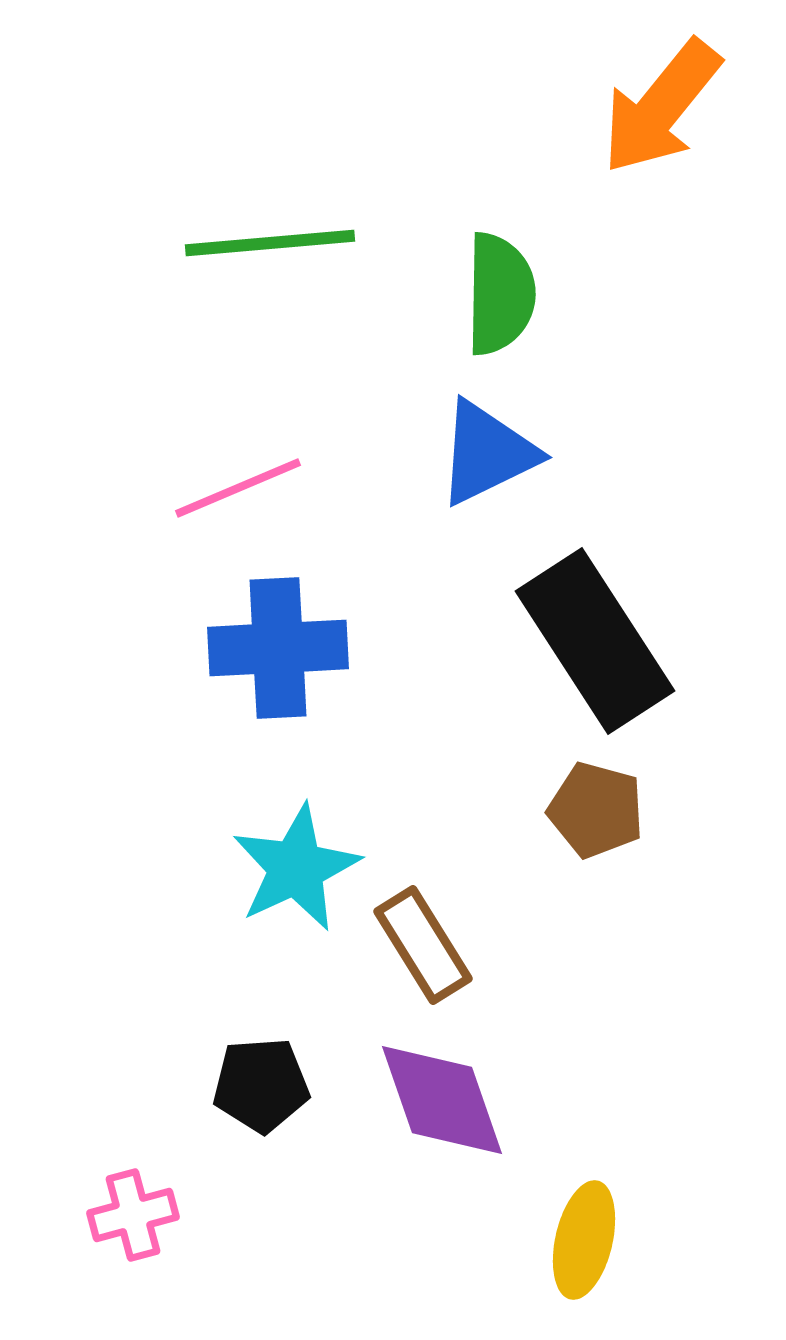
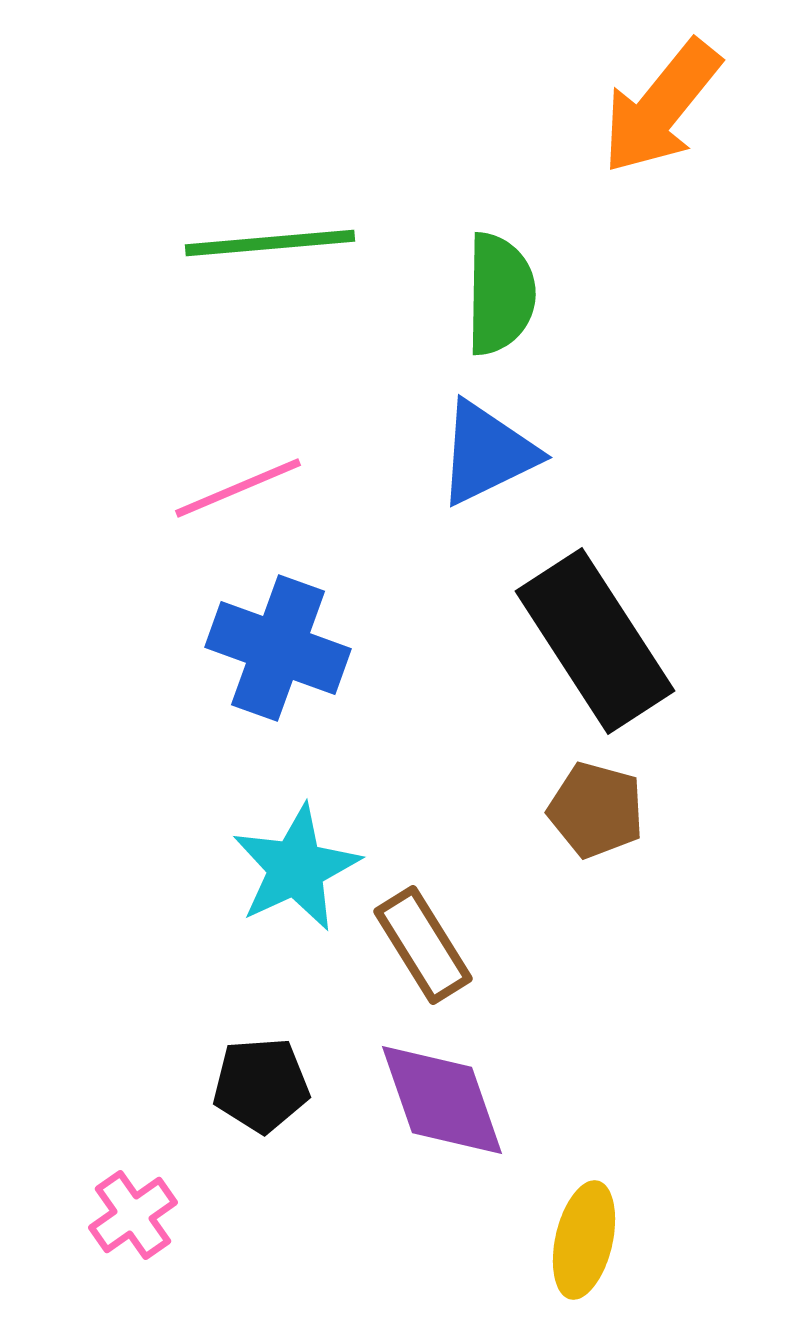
blue cross: rotated 23 degrees clockwise
pink cross: rotated 20 degrees counterclockwise
